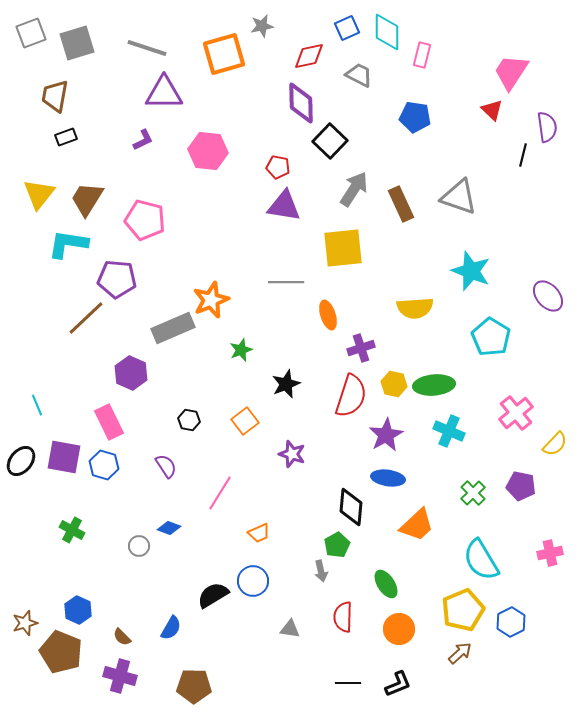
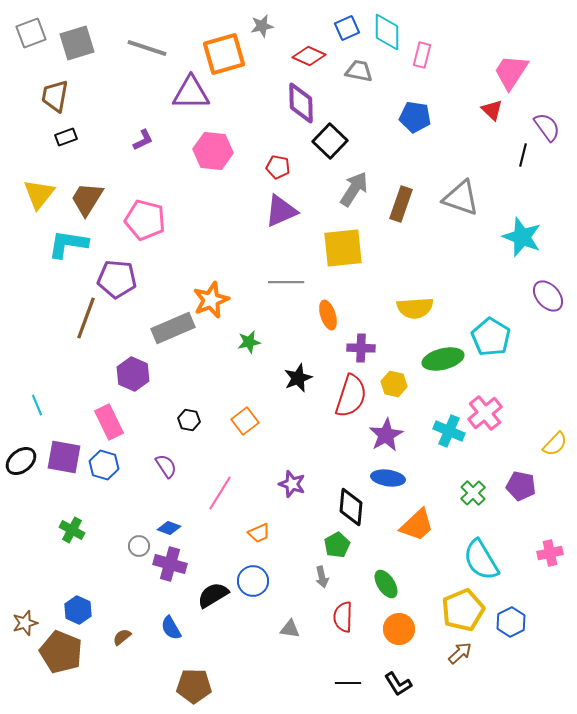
red diamond at (309, 56): rotated 36 degrees clockwise
gray trapezoid at (359, 75): moved 4 px up; rotated 16 degrees counterclockwise
purple triangle at (164, 93): moved 27 px right
purple semicircle at (547, 127): rotated 28 degrees counterclockwise
pink hexagon at (208, 151): moved 5 px right
gray triangle at (459, 197): moved 2 px right, 1 px down
brown rectangle at (401, 204): rotated 44 degrees clockwise
purple triangle at (284, 206): moved 3 px left, 5 px down; rotated 33 degrees counterclockwise
cyan star at (471, 271): moved 51 px right, 34 px up
brown line at (86, 318): rotated 27 degrees counterclockwise
purple cross at (361, 348): rotated 20 degrees clockwise
green star at (241, 350): moved 8 px right, 8 px up; rotated 10 degrees clockwise
purple hexagon at (131, 373): moved 2 px right, 1 px down
black star at (286, 384): moved 12 px right, 6 px up
green ellipse at (434, 385): moved 9 px right, 26 px up; rotated 9 degrees counterclockwise
pink cross at (516, 413): moved 31 px left
purple star at (292, 454): moved 30 px down
black ellipse at (21, 461): rotated 12 degrees clockwise
gray arrow at (321, 571): moved 1 px right, 6 px down
blue semicircle at (171, 628): rotated 120 degrees clockwise
brown semicircle at (122, 637): rotated 96 degrees clockwise
purple cross at (120, 676): moved 50 px right, 112 px up
black L-shape at (398, 684): rotated 80 degrees clockwise
